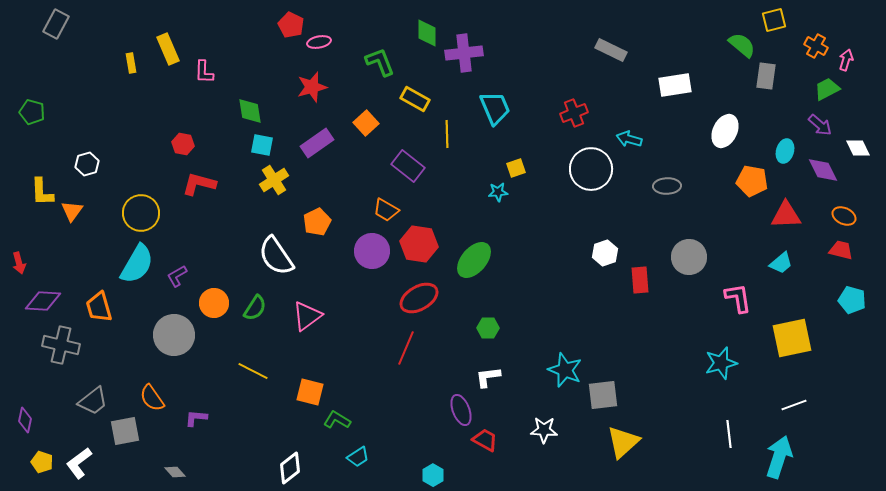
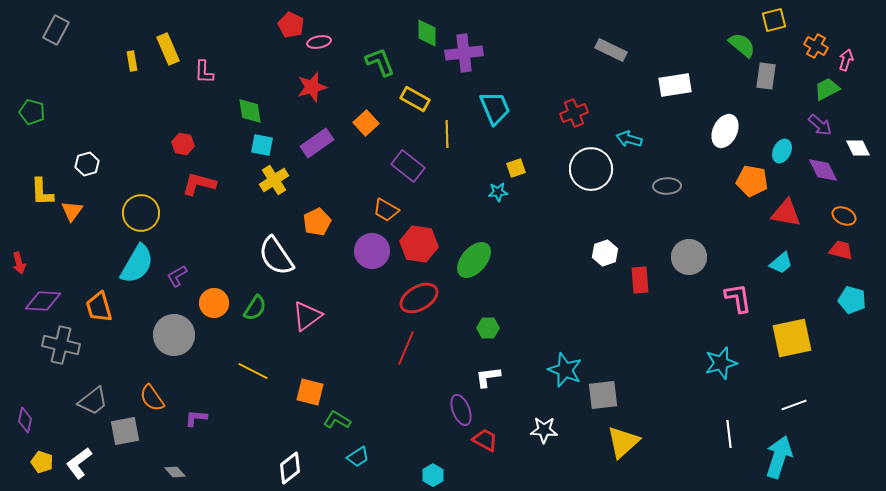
gray rectangle at (56, 24): moved 6 px down
yellow rectangle at (131, 63): moved 1 px right, 2 px up
cyan ellipse at (785, 151): moved 3 px left; rotated 10 degrees clockwise
red triangle at (786, 215): moved 2 px up; rotated 12 degrees clockwise
